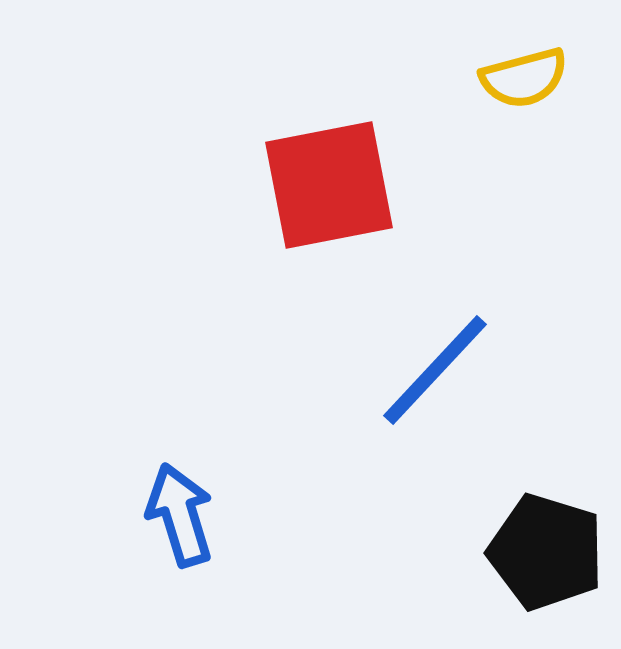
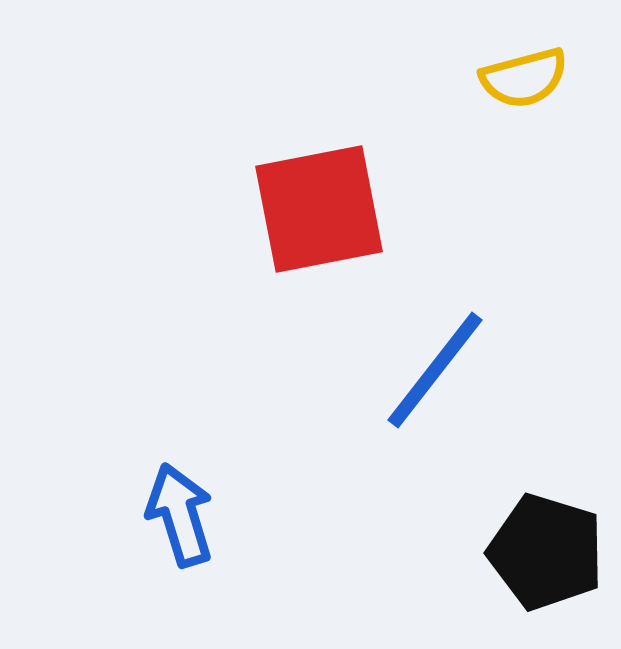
red square: moved 10 px left, 24 px down
blue line: rotated 5 degrees counterclockwise
